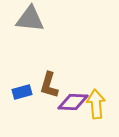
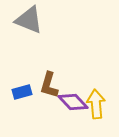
gray triangle: moved 1 px left, 1 px down; rotated 16 degrees clockwise
purple diamond: rotated 44 degrees clockwise
